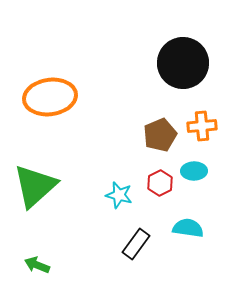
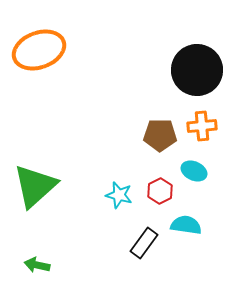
black circle: moved 14 px right, 7 px down
orange ellipse: moved 11 px left, 47 px up; rotated 12 degrees counterclockwise
brown pentagon: rotated 24 degrees clockwise
cyan ellipse: rotated 25 degrees clockwise
red hexagon: moved 8 px down
cyan semicircle: moved 2 px left, 3 px up
black rectangle: moved 8 px right, 1 px up
green arrow: rotated 10 degrees counterclockwise
